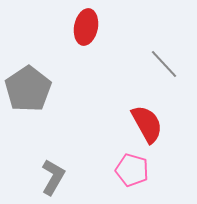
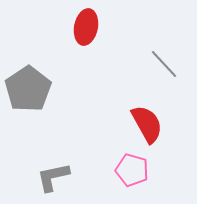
gray L-shape: rotated 132 degrees counterclockwise
